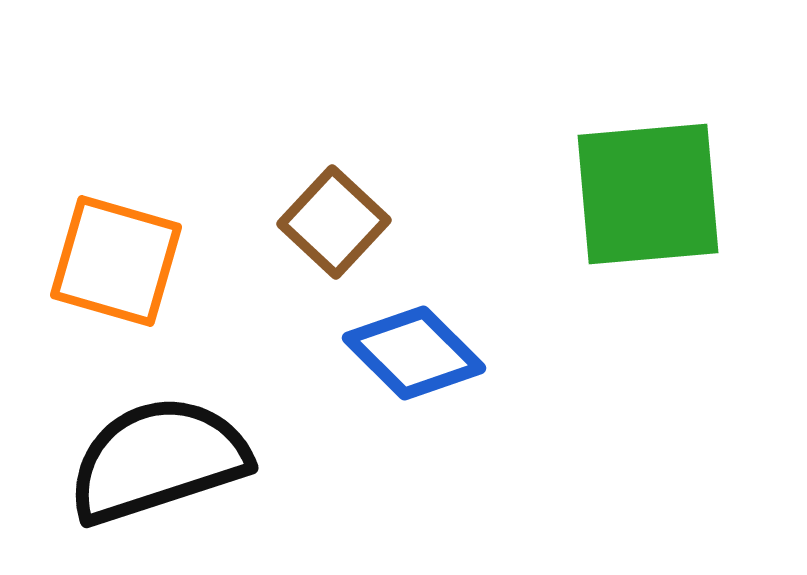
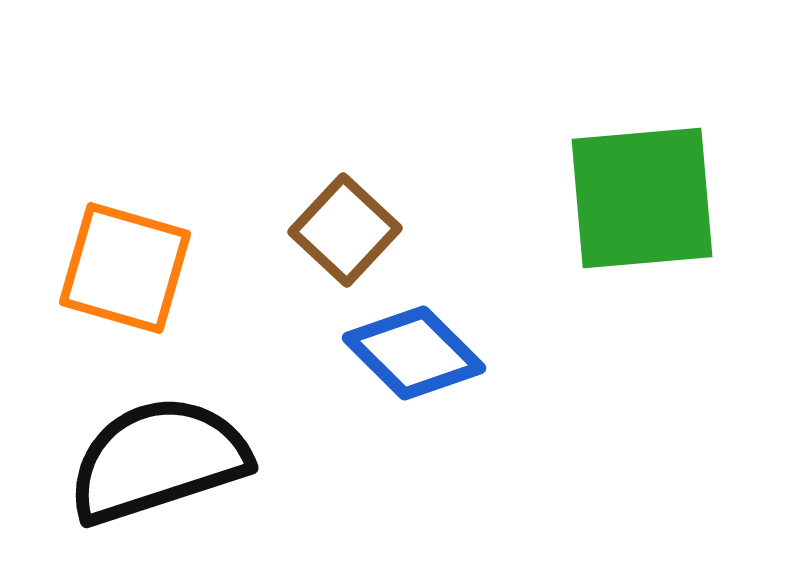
green square: moved 6 px left, 4 px down
brown square: moved 11 px right, 8 px down
orange square: moved 9 px right, 7 px down
